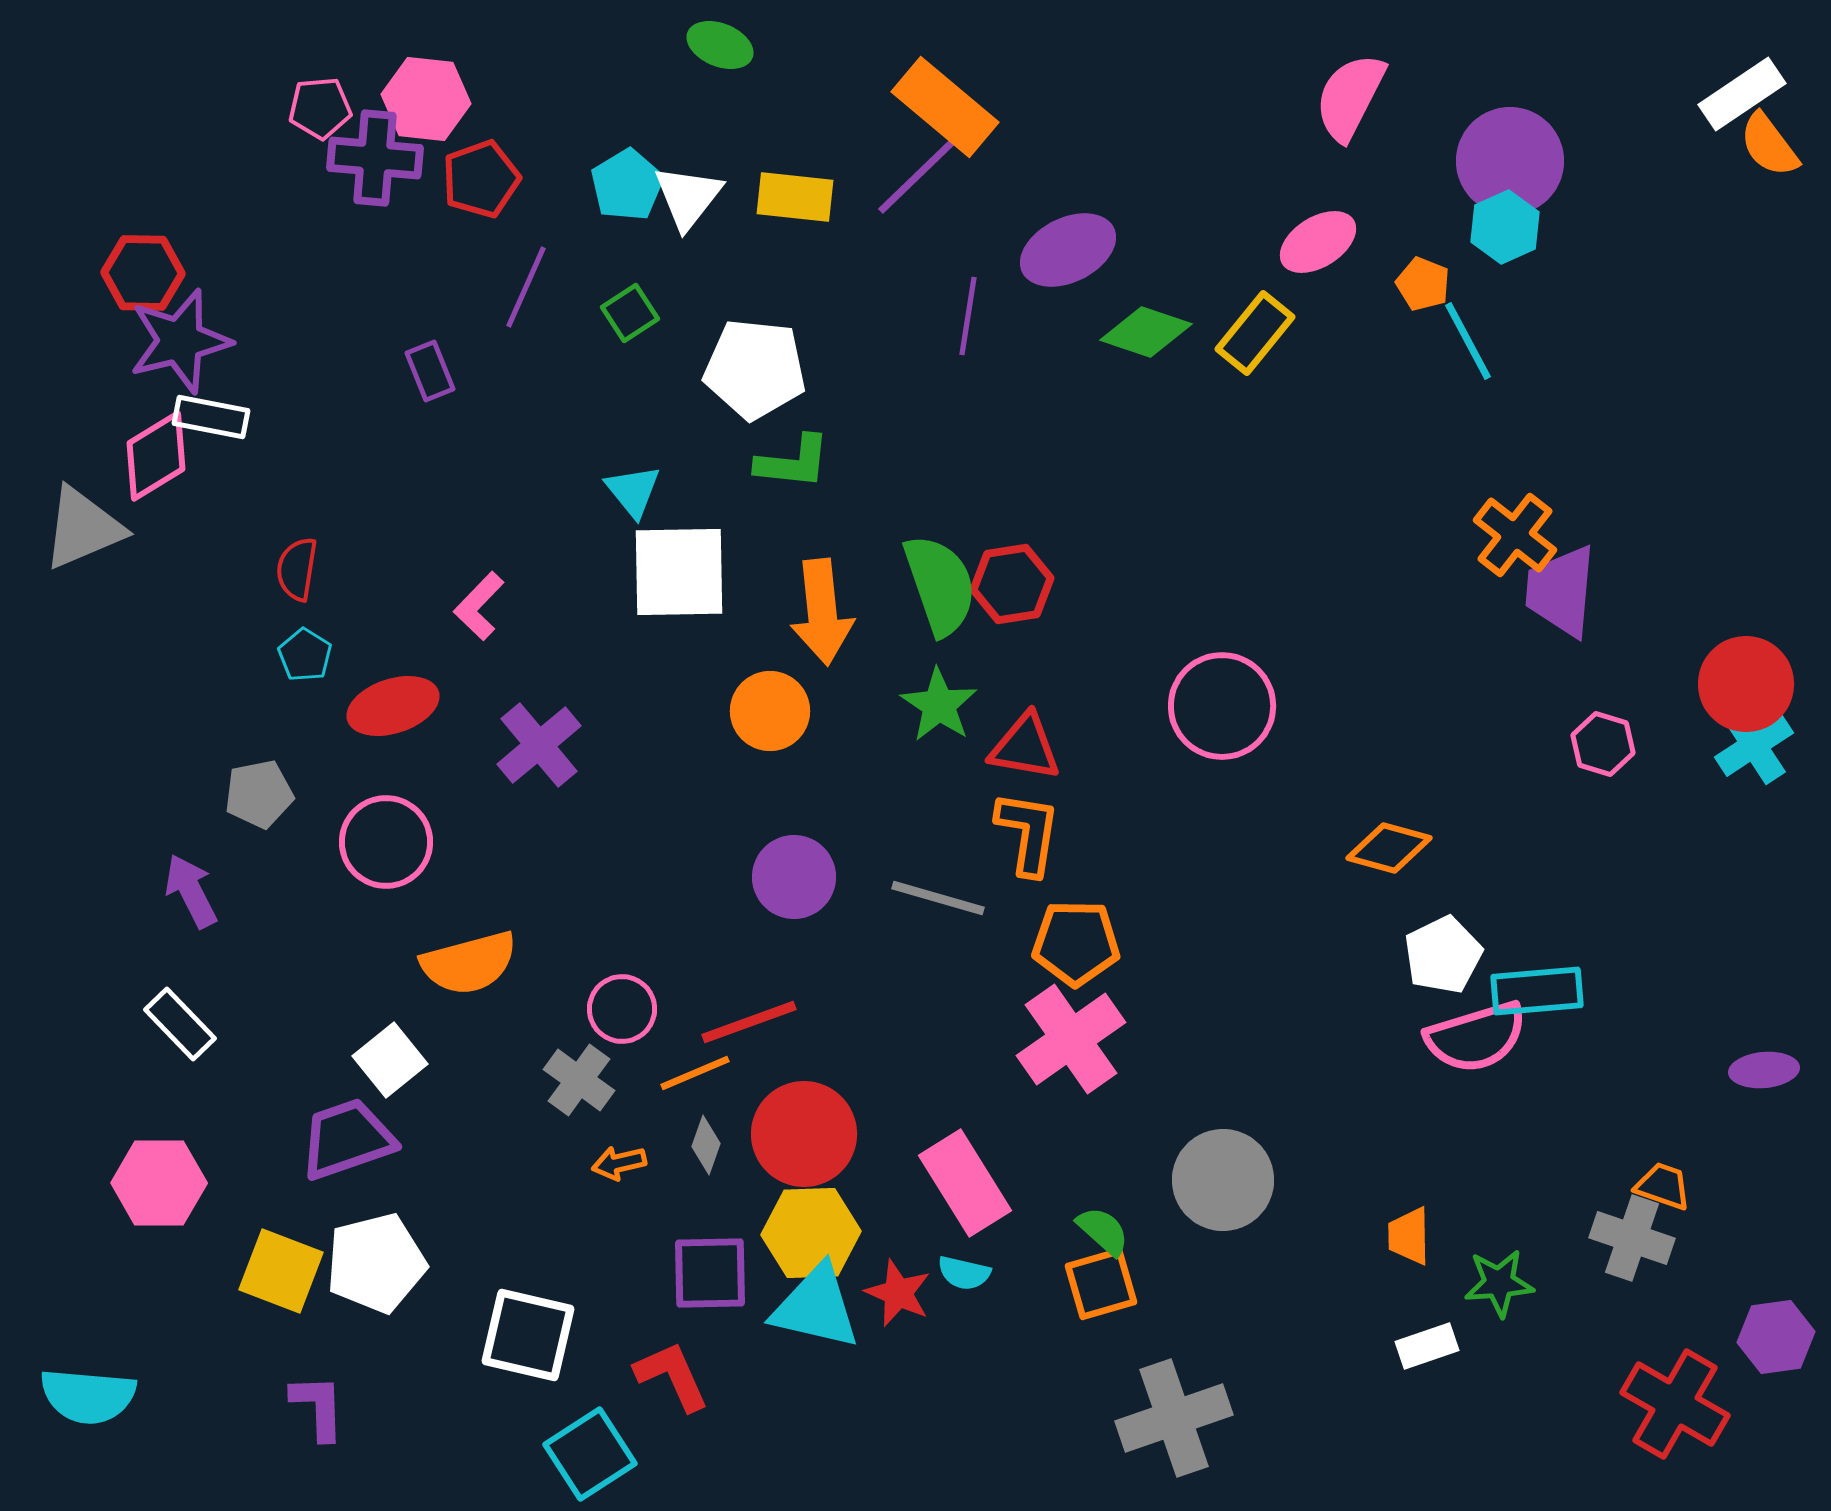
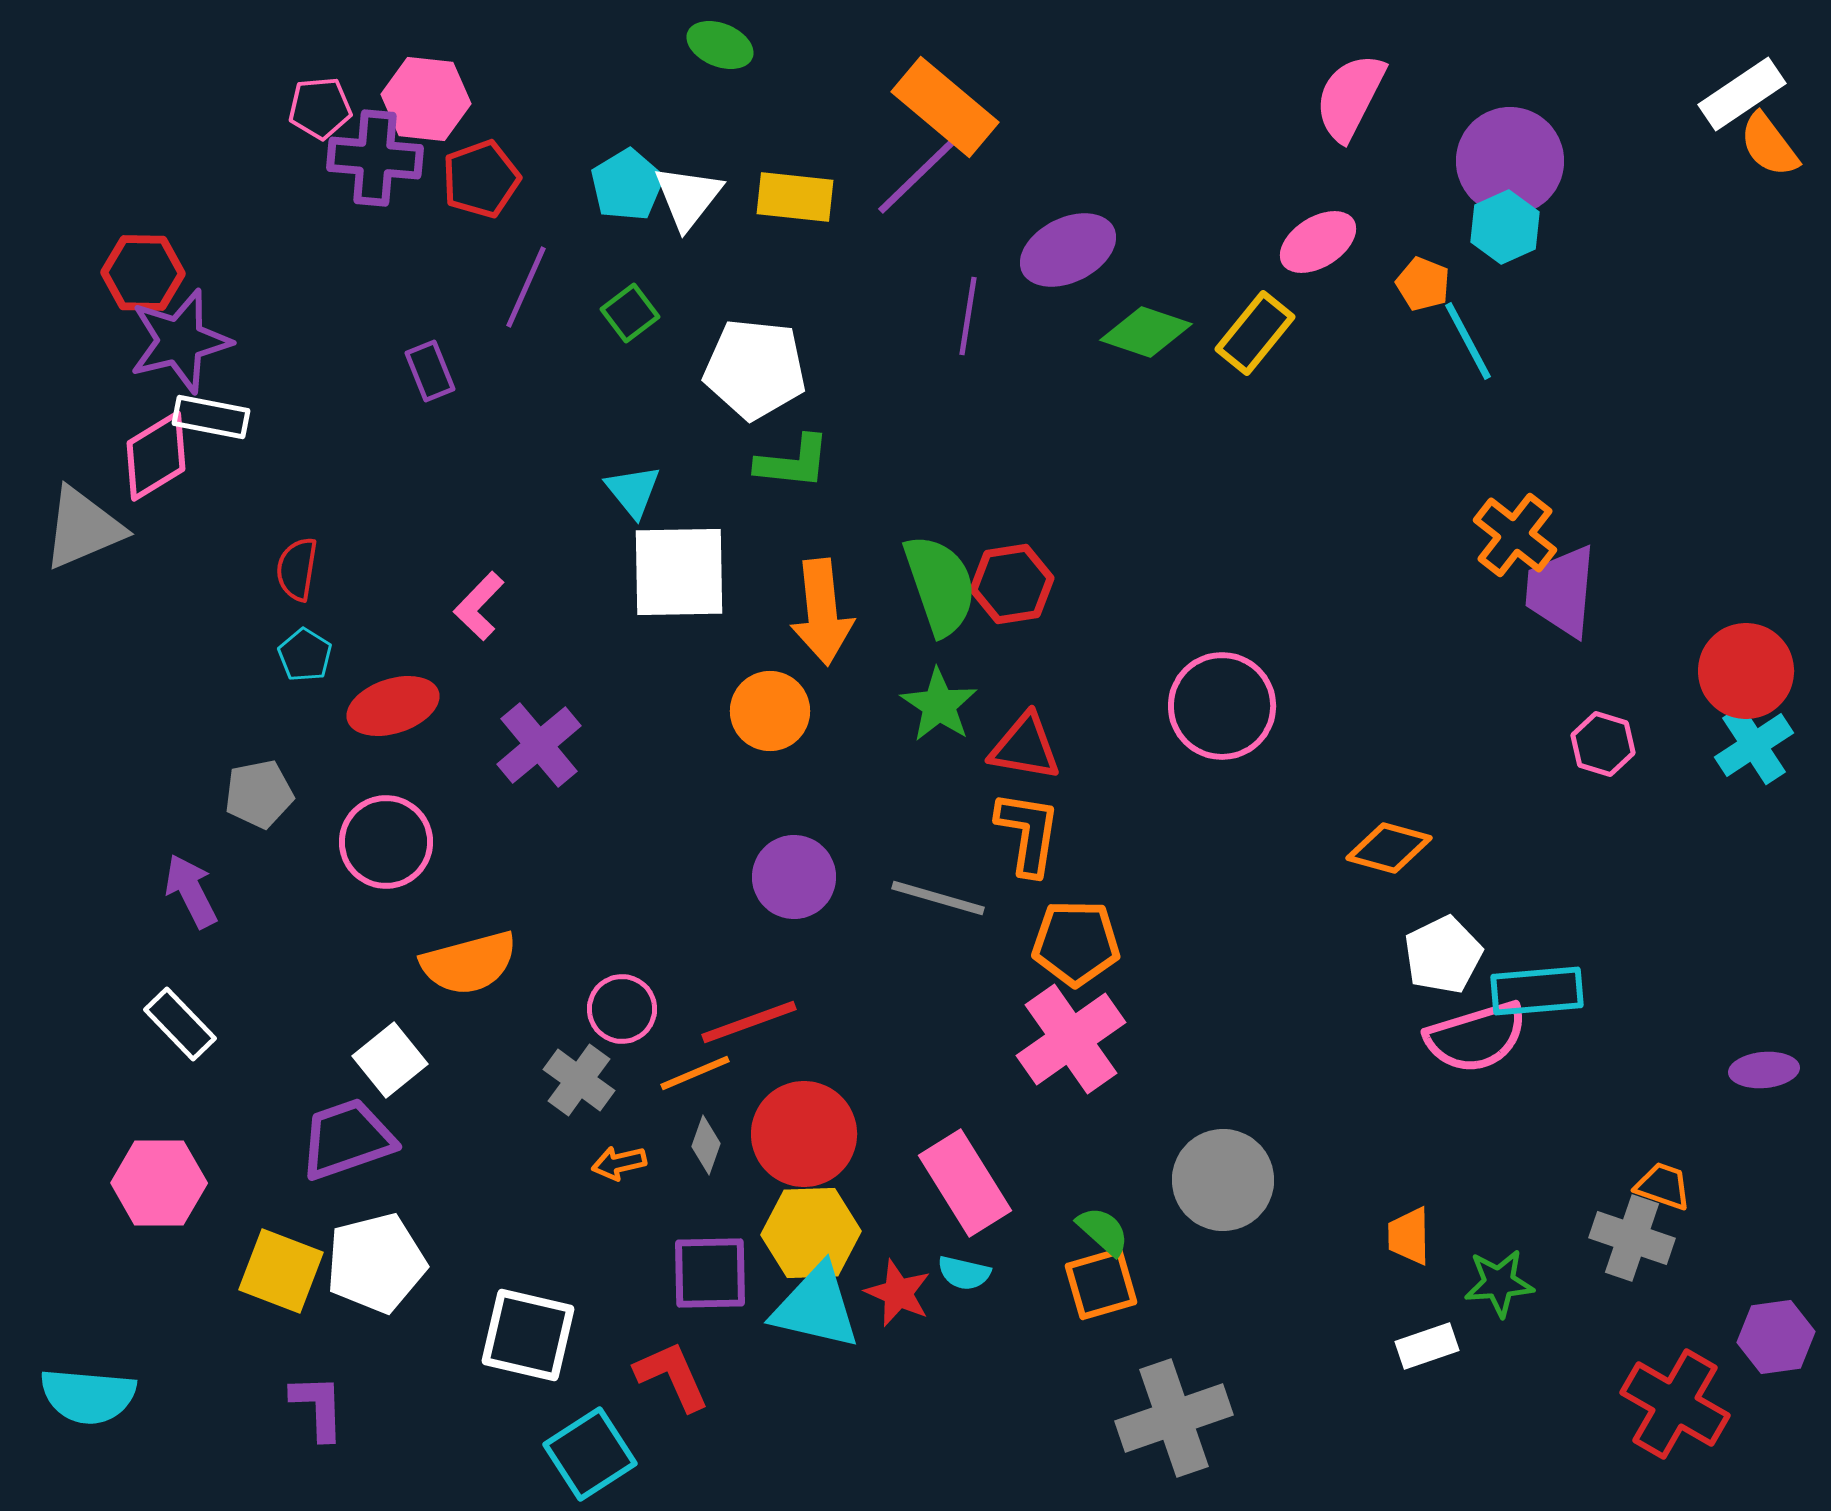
green square at (630, 313): rotated 4 degrees counterclockwise
red circle at (1746, 684): moved 13 px up
